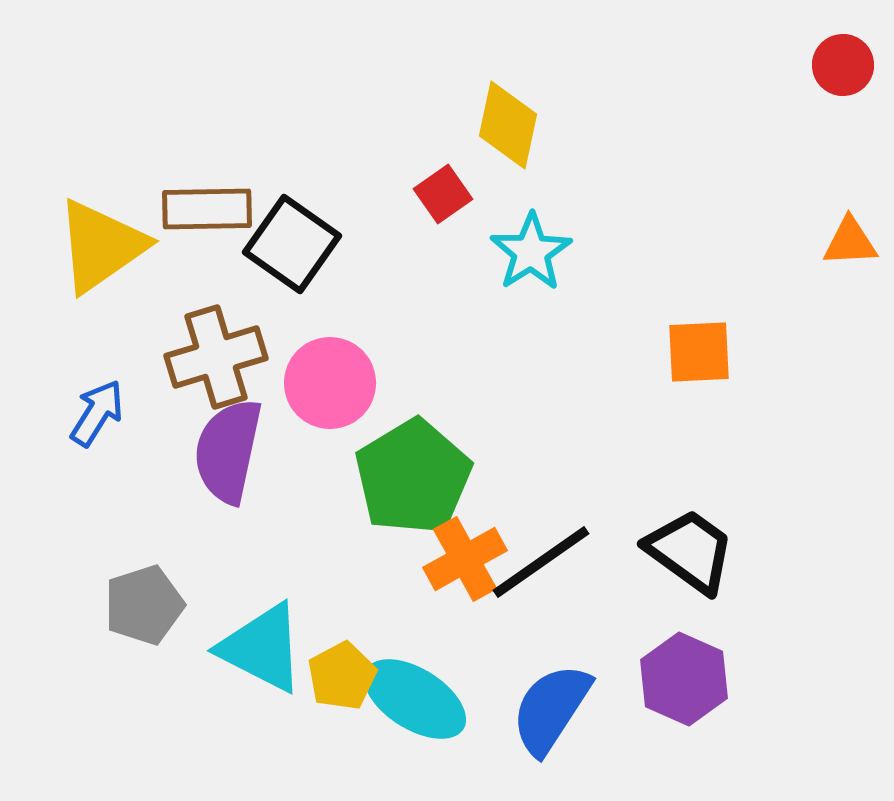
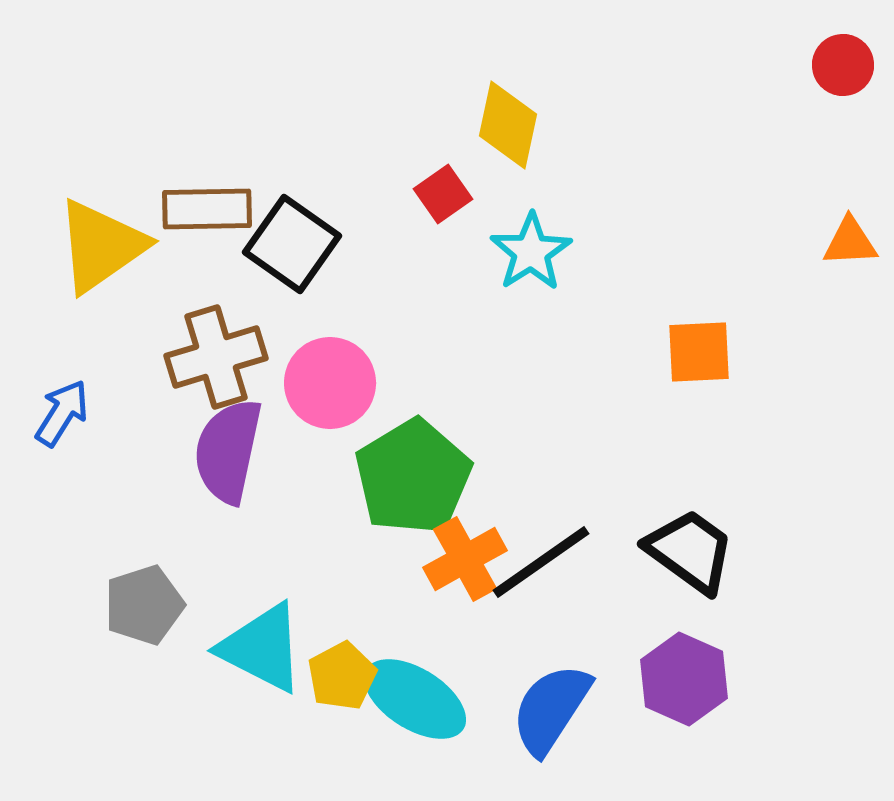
blue arrow: moved 35 px left
